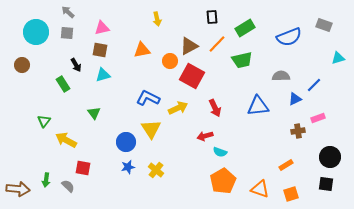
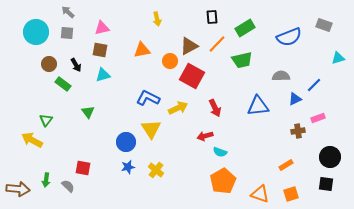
brown circle at (22, 65): moved 27 px right, 1 px up
green rectangle at (63, 84): rotated 21 degrees counterclockwise
green triangle at (94, 113): moved 6 px left, 1 px up
green triangle at (44, 121): moved 2 px right, 1 px up
yellow arrow at (66, 140): moved 34 px left
orange triangle at (260, 189): moved 5 px down
